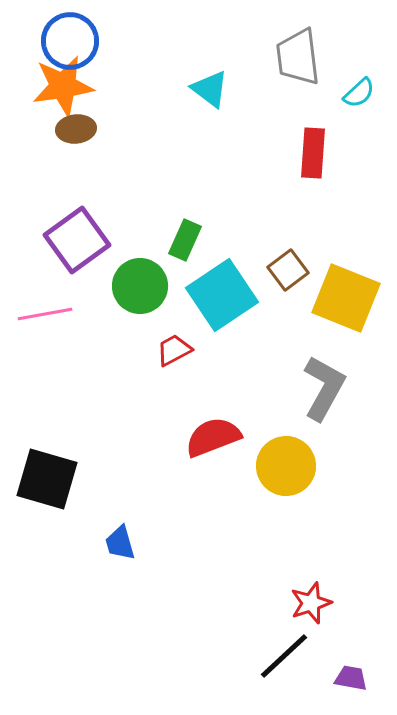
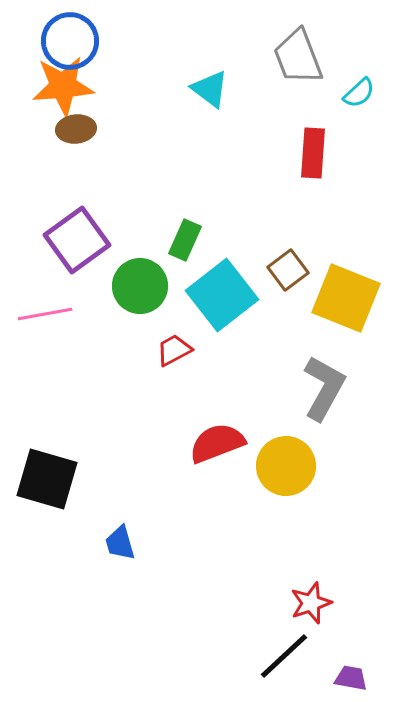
gray trapezoid: rotated 14 degrees counterclockwise
orange star: rotated 4 degrees clockwise
cyan square: rotated 4 degrees counterclockwise
red semicircle: moved 4 px right, 6 px down
